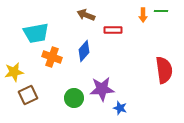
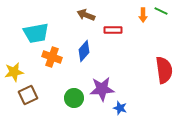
green line: rotated 24 degrees clockwise
